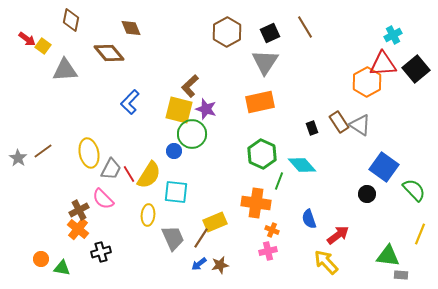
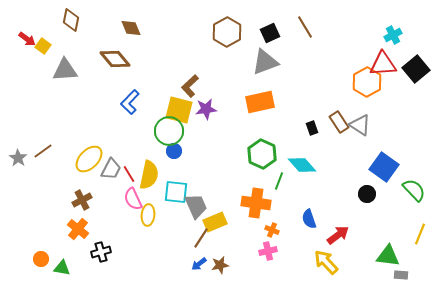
brown diamond at (109, 53): moved 6 px right, 6 px down
gray triangle at (265, 62): rotated 36 degrees clockwise
purple star at (206, 109): rotated 25 degrees counterclockwise
green circle at (192, 134): moved 23 px left, 3 px up
yellow ellipse at (89, 153): moved 6 px down; rotated 56 degrees clockwise
yellow semicircle at (149, 175): rotated 20 degrees counterclockwise
pink semicircle at (103, 199): moved 30 px right; rotated 20 degrees clockwise
brown cross at (79, 210): moved 3 px right, 10 px up
gray trapezoid at (173, 238): moved 23 px right, 32 px up
